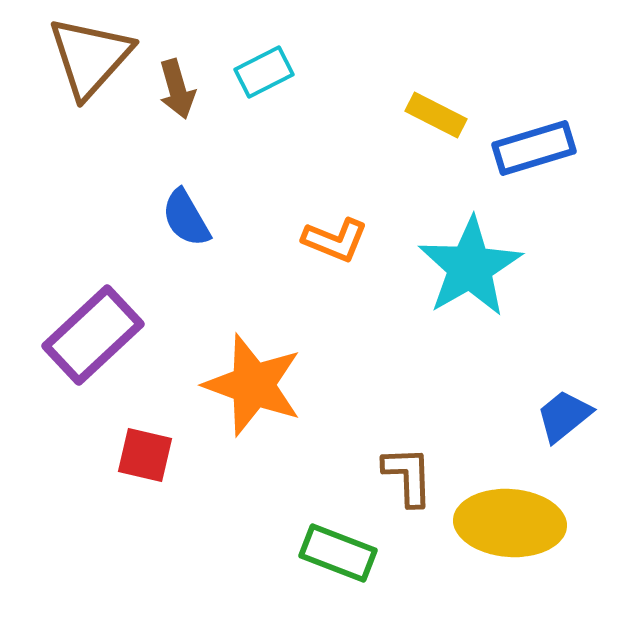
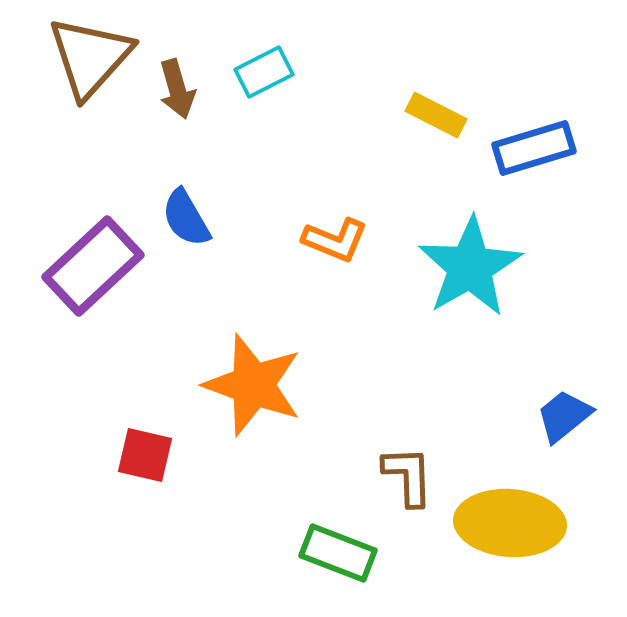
purple rectangle: moved 69 px up
